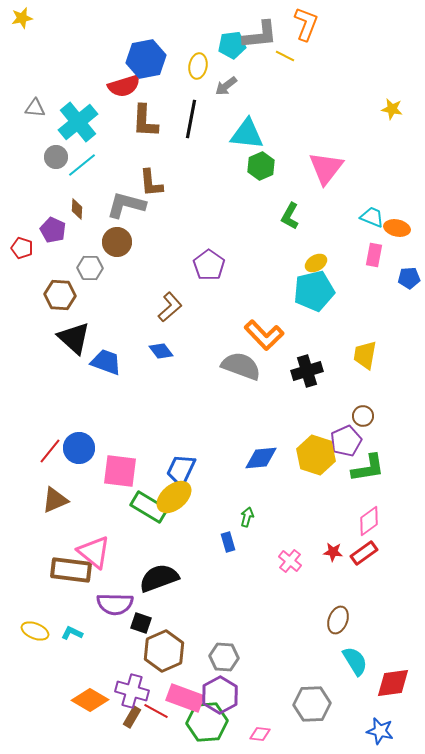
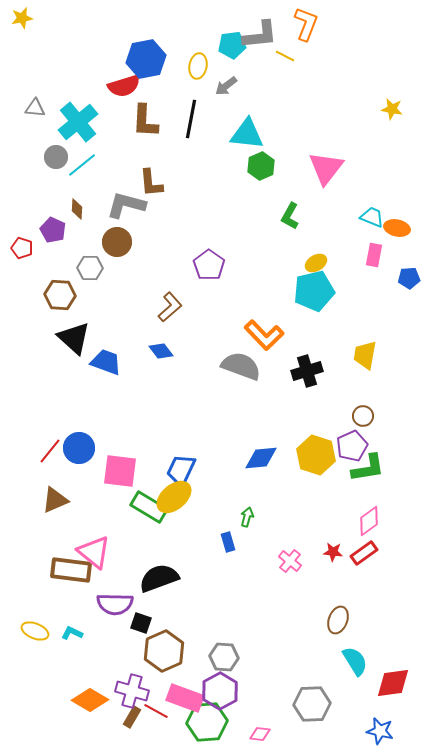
purple pentagon at (346, 441): moved 6 px right, 5 px down
purple hexagon at (220, 695): moved 4 px up
